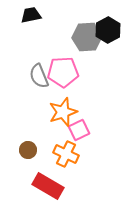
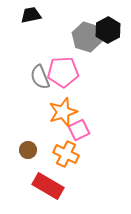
gray hexagon: rotated 20 degrees clockwise
gray semicircle: moved 1 px right, 1 px down
